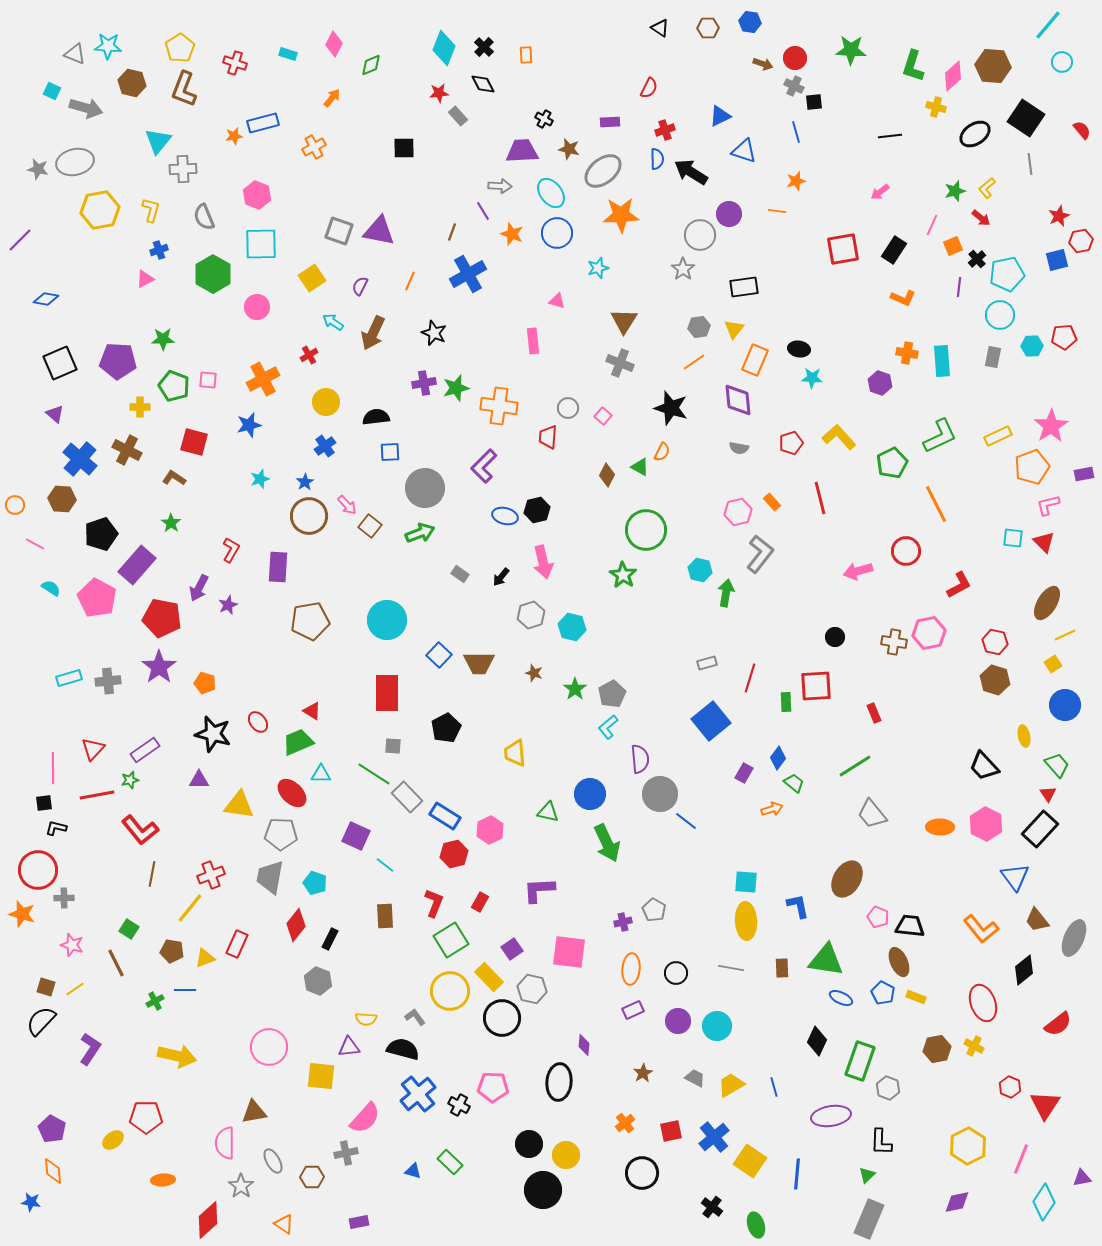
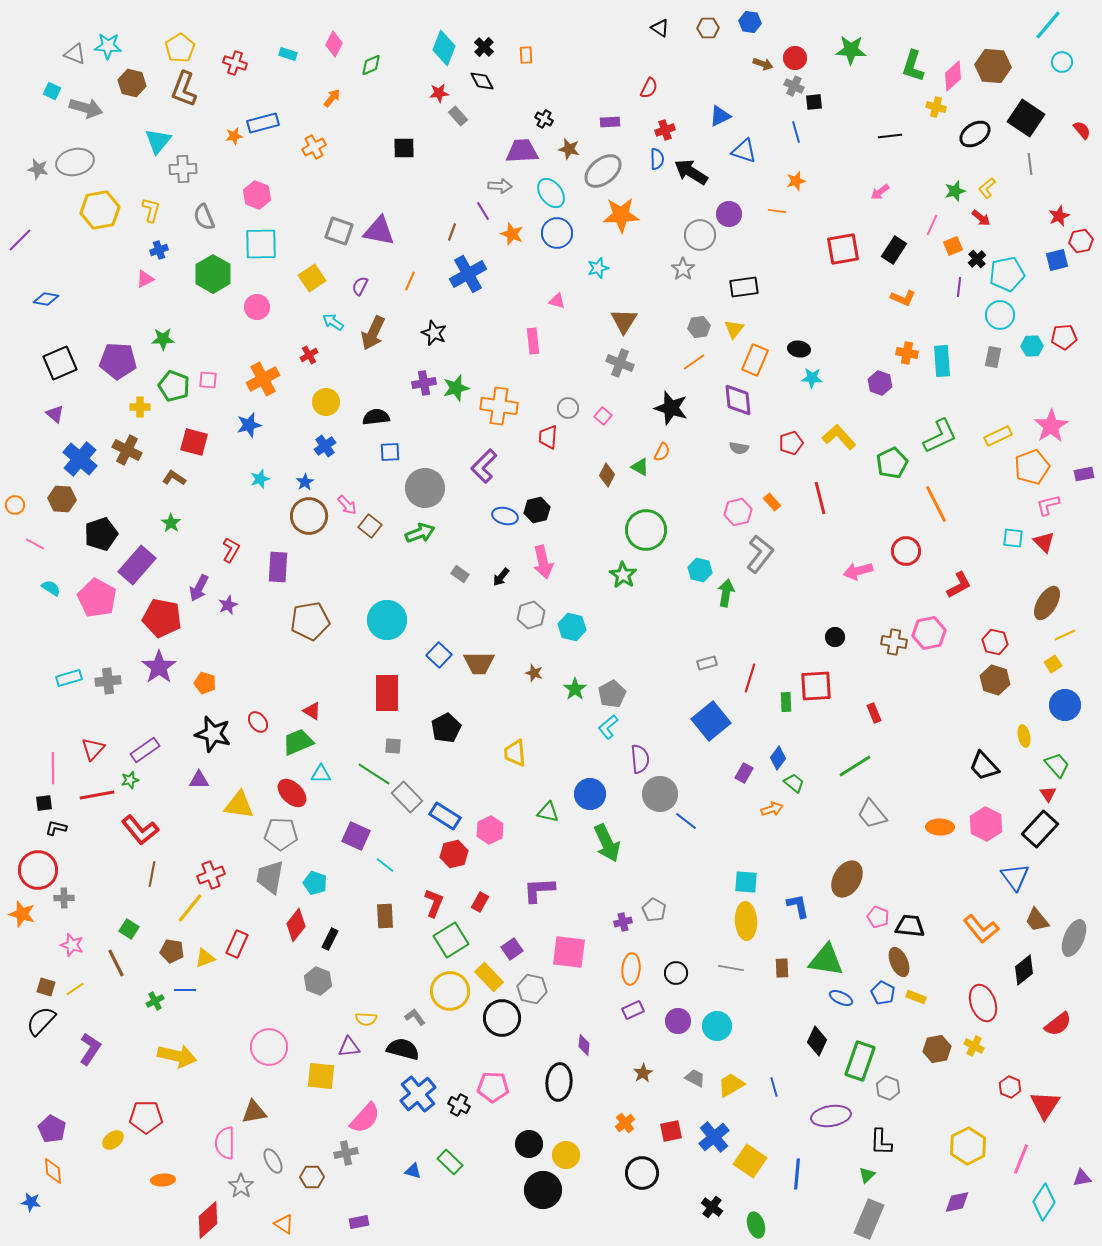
black diamond at (483, 84): moved 1 px left, 3 px up
